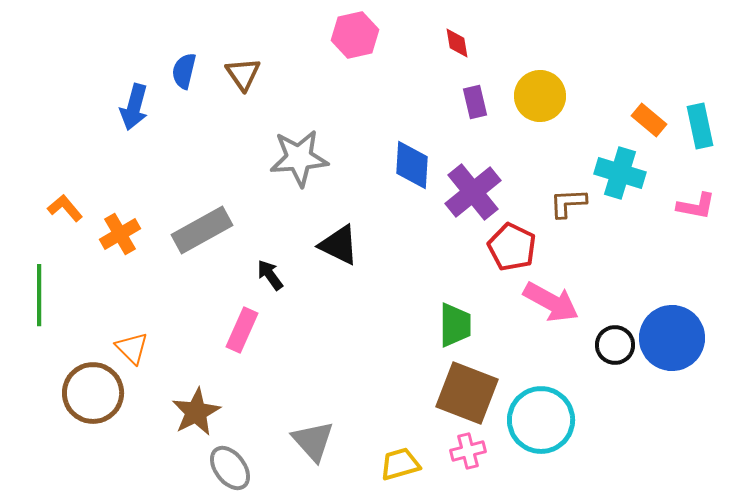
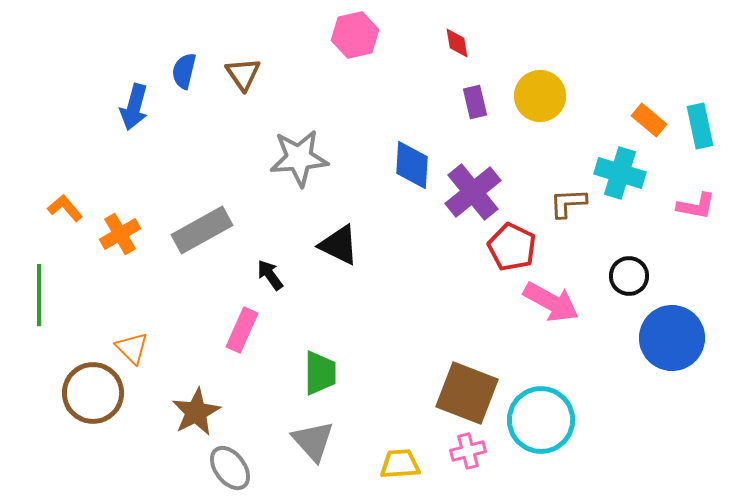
green trapezoid: moved 135 px left, 48 px down
black circle: moved 14 px right, 69 px up
yellow trapezoid: rotated 12 degrees clockwise
